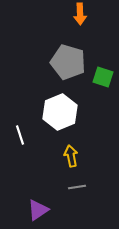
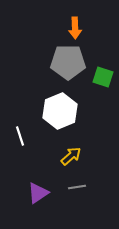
orange arrow: moved 5 px left, 14 px down
gray pentagon: rotated 16 degrees counterclockwise
white hexagon: moved 1 px up
white line: moved 1 px down
yellow arrow: rotated 60 degrees clockwise
purple triangle: moved 17 px up
